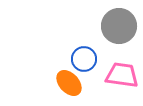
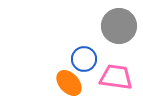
pink trapezoid: moved 6 px left, 2 px down
